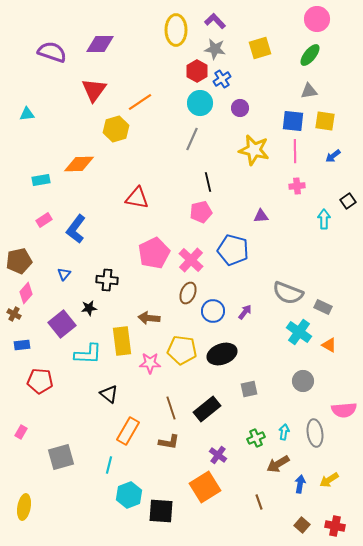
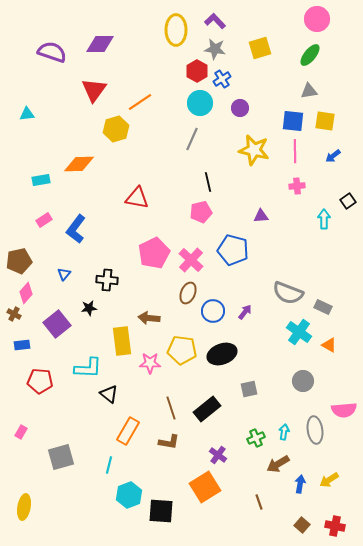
purple square at (62, 324): moved 5 px left
cyan L-shape at (88, 354): moved 14 px down
gray ellipse at (315, 433): moved 3 px up
